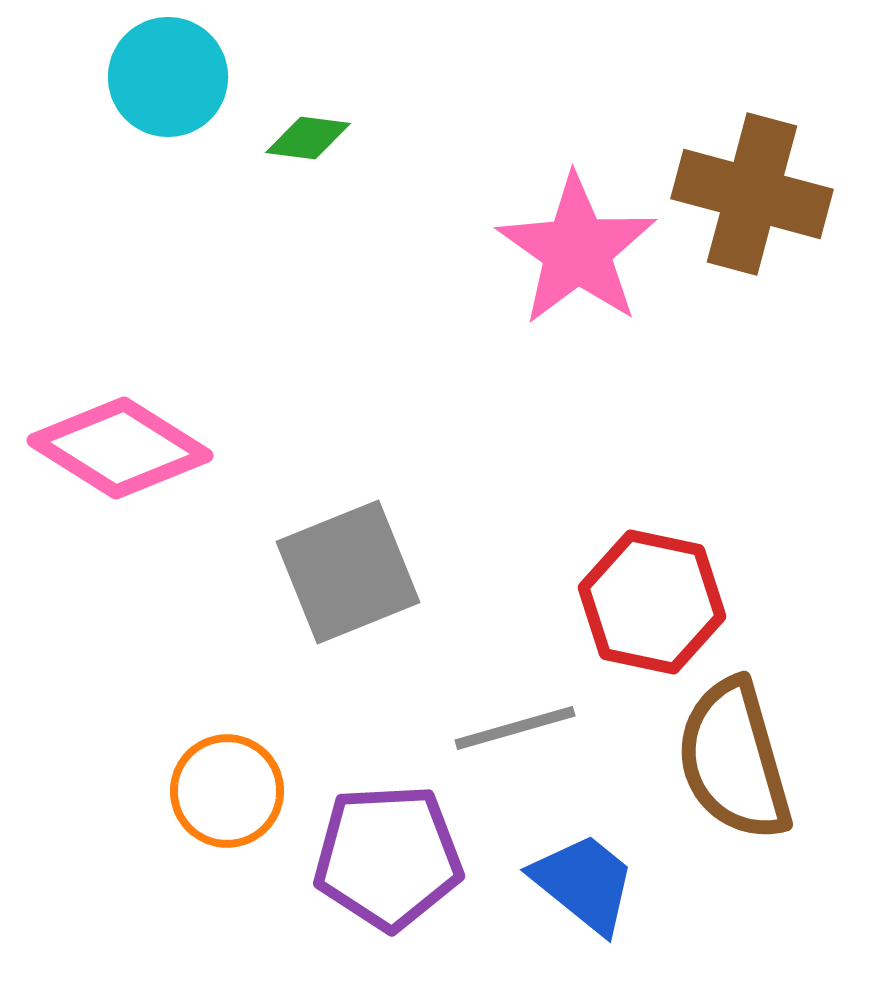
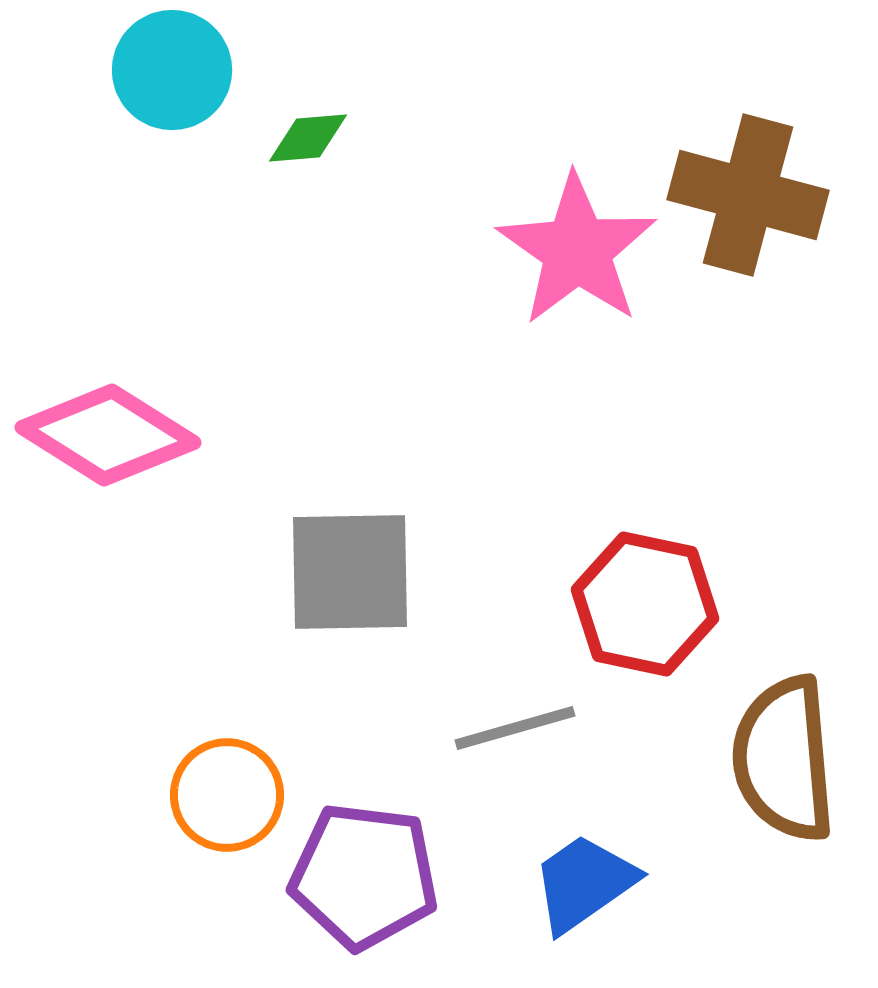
cyan circle: moved 4 px right, 7 px up
green diamond: rotated 12 degrees counterclockwise
brown cross: moved 4 px left, 1 px down
pink diamond: moved 12 px left, 13 px up
gray square: moved 2 px right; rotated 21 degrees clockwise
red hexagon: moved 7 px left, 2 px down
brown semicircle: moved 50 px right, 1 px up; rotated 11 degrees clockwise
orange circle: moved 4 px down
purple pentagon: moved 24 px left, 19 px down; rotated 10 degrees clockwise
blue trapezoid: rotated 74 degrees counterclockwise
